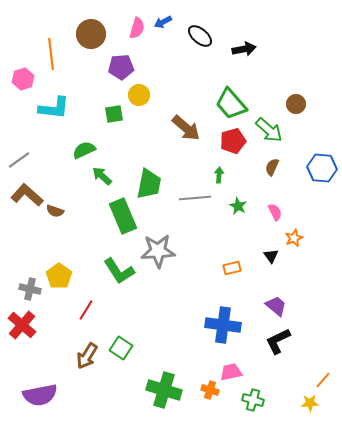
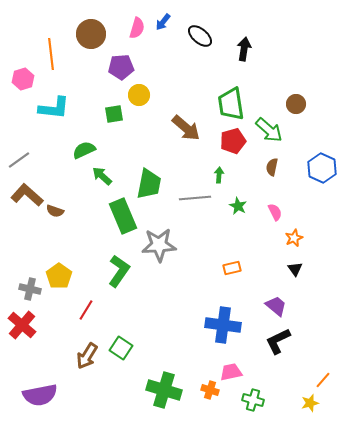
blue arrow at (163, 22): rotated 24 degrees counterclockwise
black arrow at (244, 49): rotated 70 degrees counterclockwise
green trapezoid at (231, 104): rotated 32 degrees clockwise
brown semicircle at (272, 167): rotated 12 degrees counterclockwise
blue hexagon at (322, 168): rotated 20 degrees clockwise
gray star at (158, 251): moved 1 px right, 6 px up
black triangle at (271, 256): moved 24 px right, 13 px down
green L-shape at (119, 271): rotated 112 degrees counterclockwise
yellow star at (310, 403): rotated 12 degrees counterclockwise
